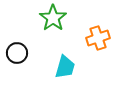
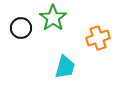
black circle: moved 4 px right, 25 px up
